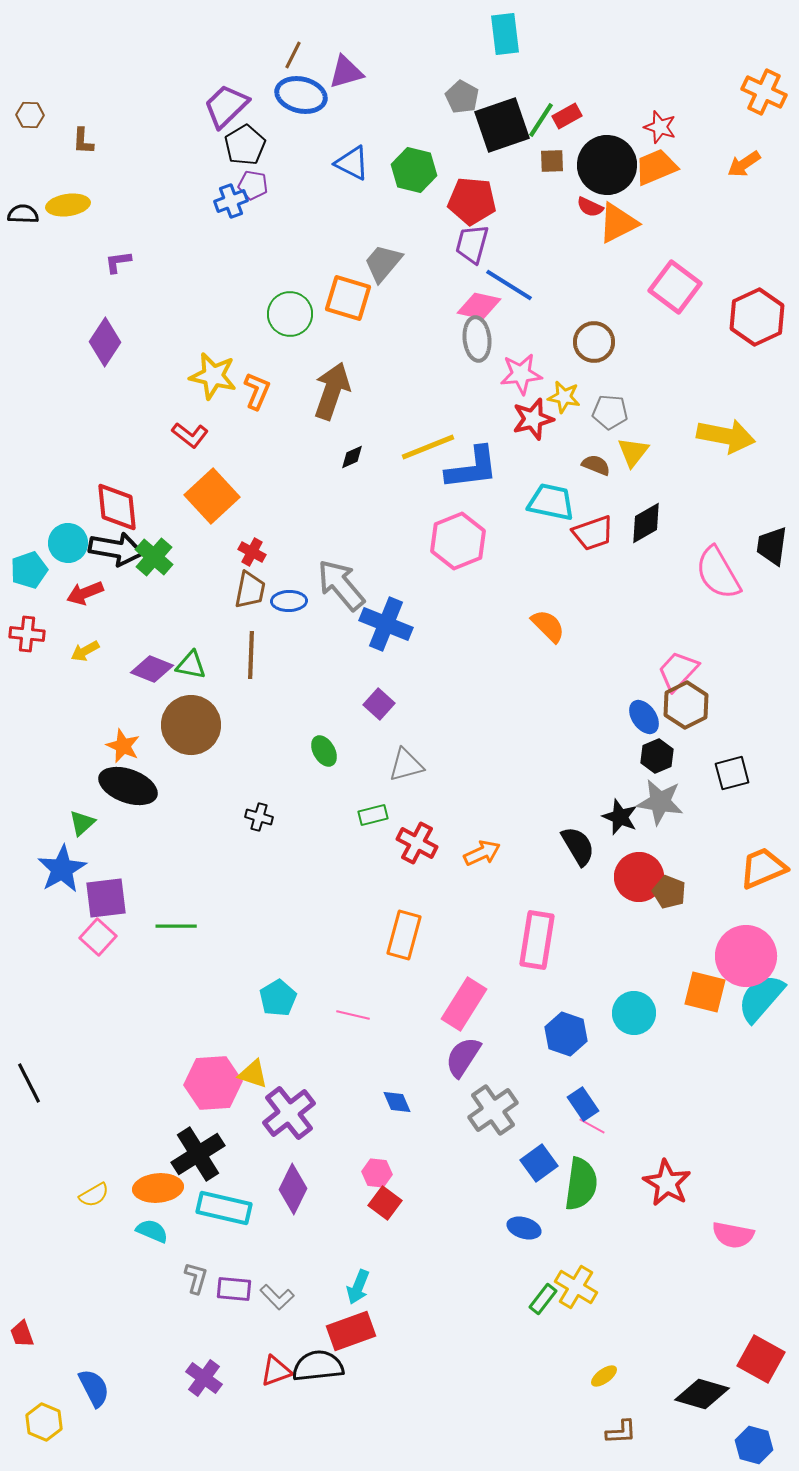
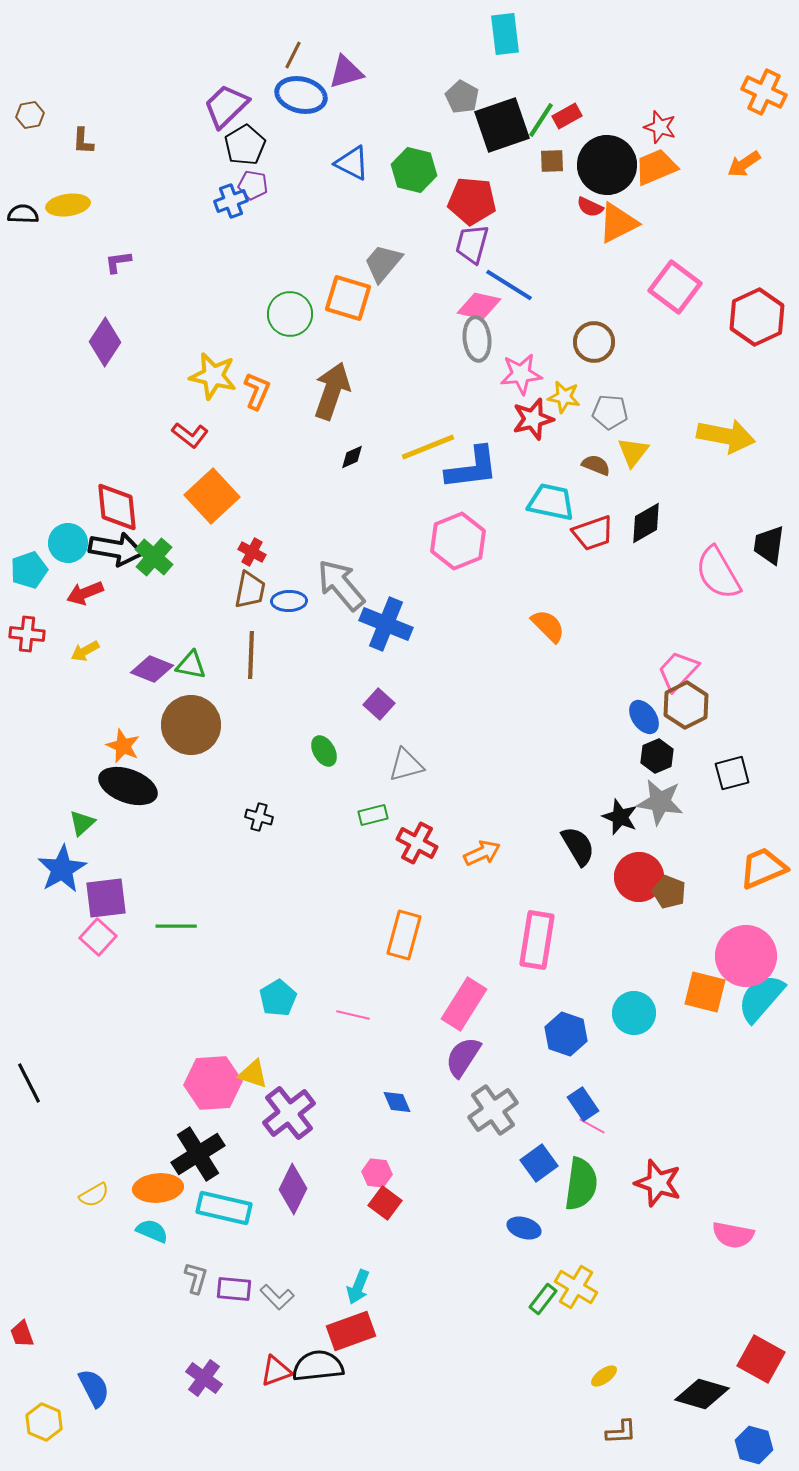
brown hexagon at (30, 115): rotated 12 degrees counterclockwise
black trapezoid at (772, 546): moved 3 px left, 1 px up
red star at (667, 1183): moved 9 px left; rotated 12 degrees counterclockwise
